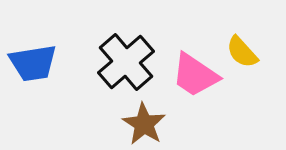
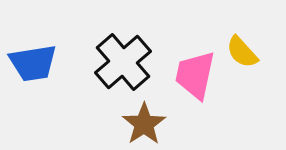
black cross: moved 3 px left
pink trapezoid: rotated 68 degrees clockwise
brown star: rotated 6 degrees clockwise
